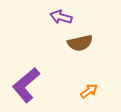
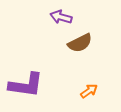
brown semicircle: rotated 15 degrees counterclockwise
purple L-shape: rotated 132 degrees counterclockwise
